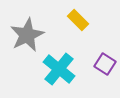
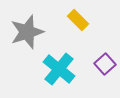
gray star: moved 3 px up; rotated 8 degrees clockwise
purple square: rotated 15 degrees clockwise
